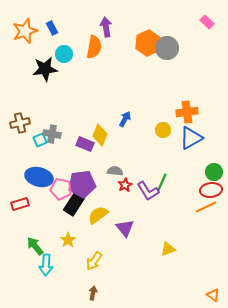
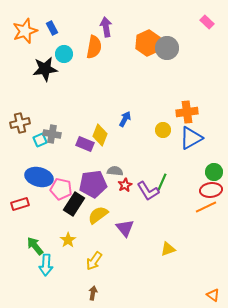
purple pentagon: moved 11 px right
